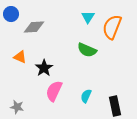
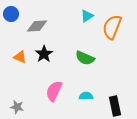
cyan triangle: moved 1 px left, 1 px up; rotated 24 degrees clockwise
gray diamond: moved 3 px right, 1 px up
green semicircle: moved 2 px left, 8 px down
black star: moved 14 px up
cyan semicircle: rotated 64 degrees clockwise
